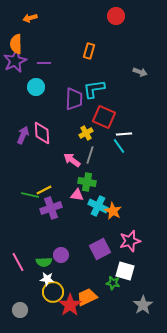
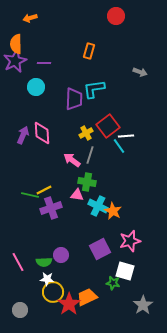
red square: moved 4 px right, 9 px down; rotated 30 degrees clockwise
white line: moved 2 px right, 2 px down
red star: moved 1 px left, 1 px up
